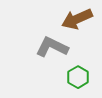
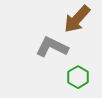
brown arrow: rotated 24 degrees counterclockwise
